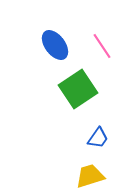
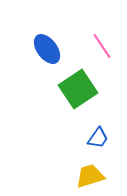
blue ellipse: moved 8 px left, 4 px down
